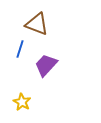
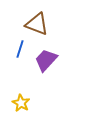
purple trapezoid: moved 5 px up
yellow star: moved 1 px left, 1 px down
